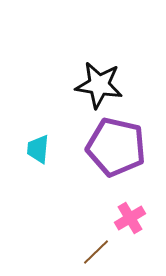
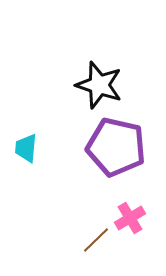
black star: rotated 9 degrees clockwise
cyan trapezoid: moved 12 px left, 1 px up
brown line: moved 12 px up
